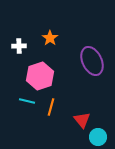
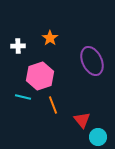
white cross: moved 1 px left
cyan line: moved 4 px left, 4 px up
orange line: moved 2 px right, 2 px up; rotated 36 degrees counterclockwise
